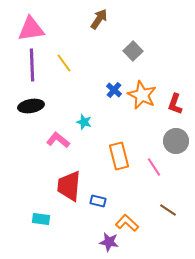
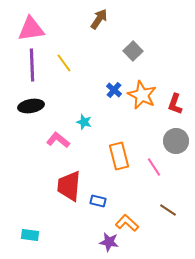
cyan rectangle: moved 11 px left, 16 px down
